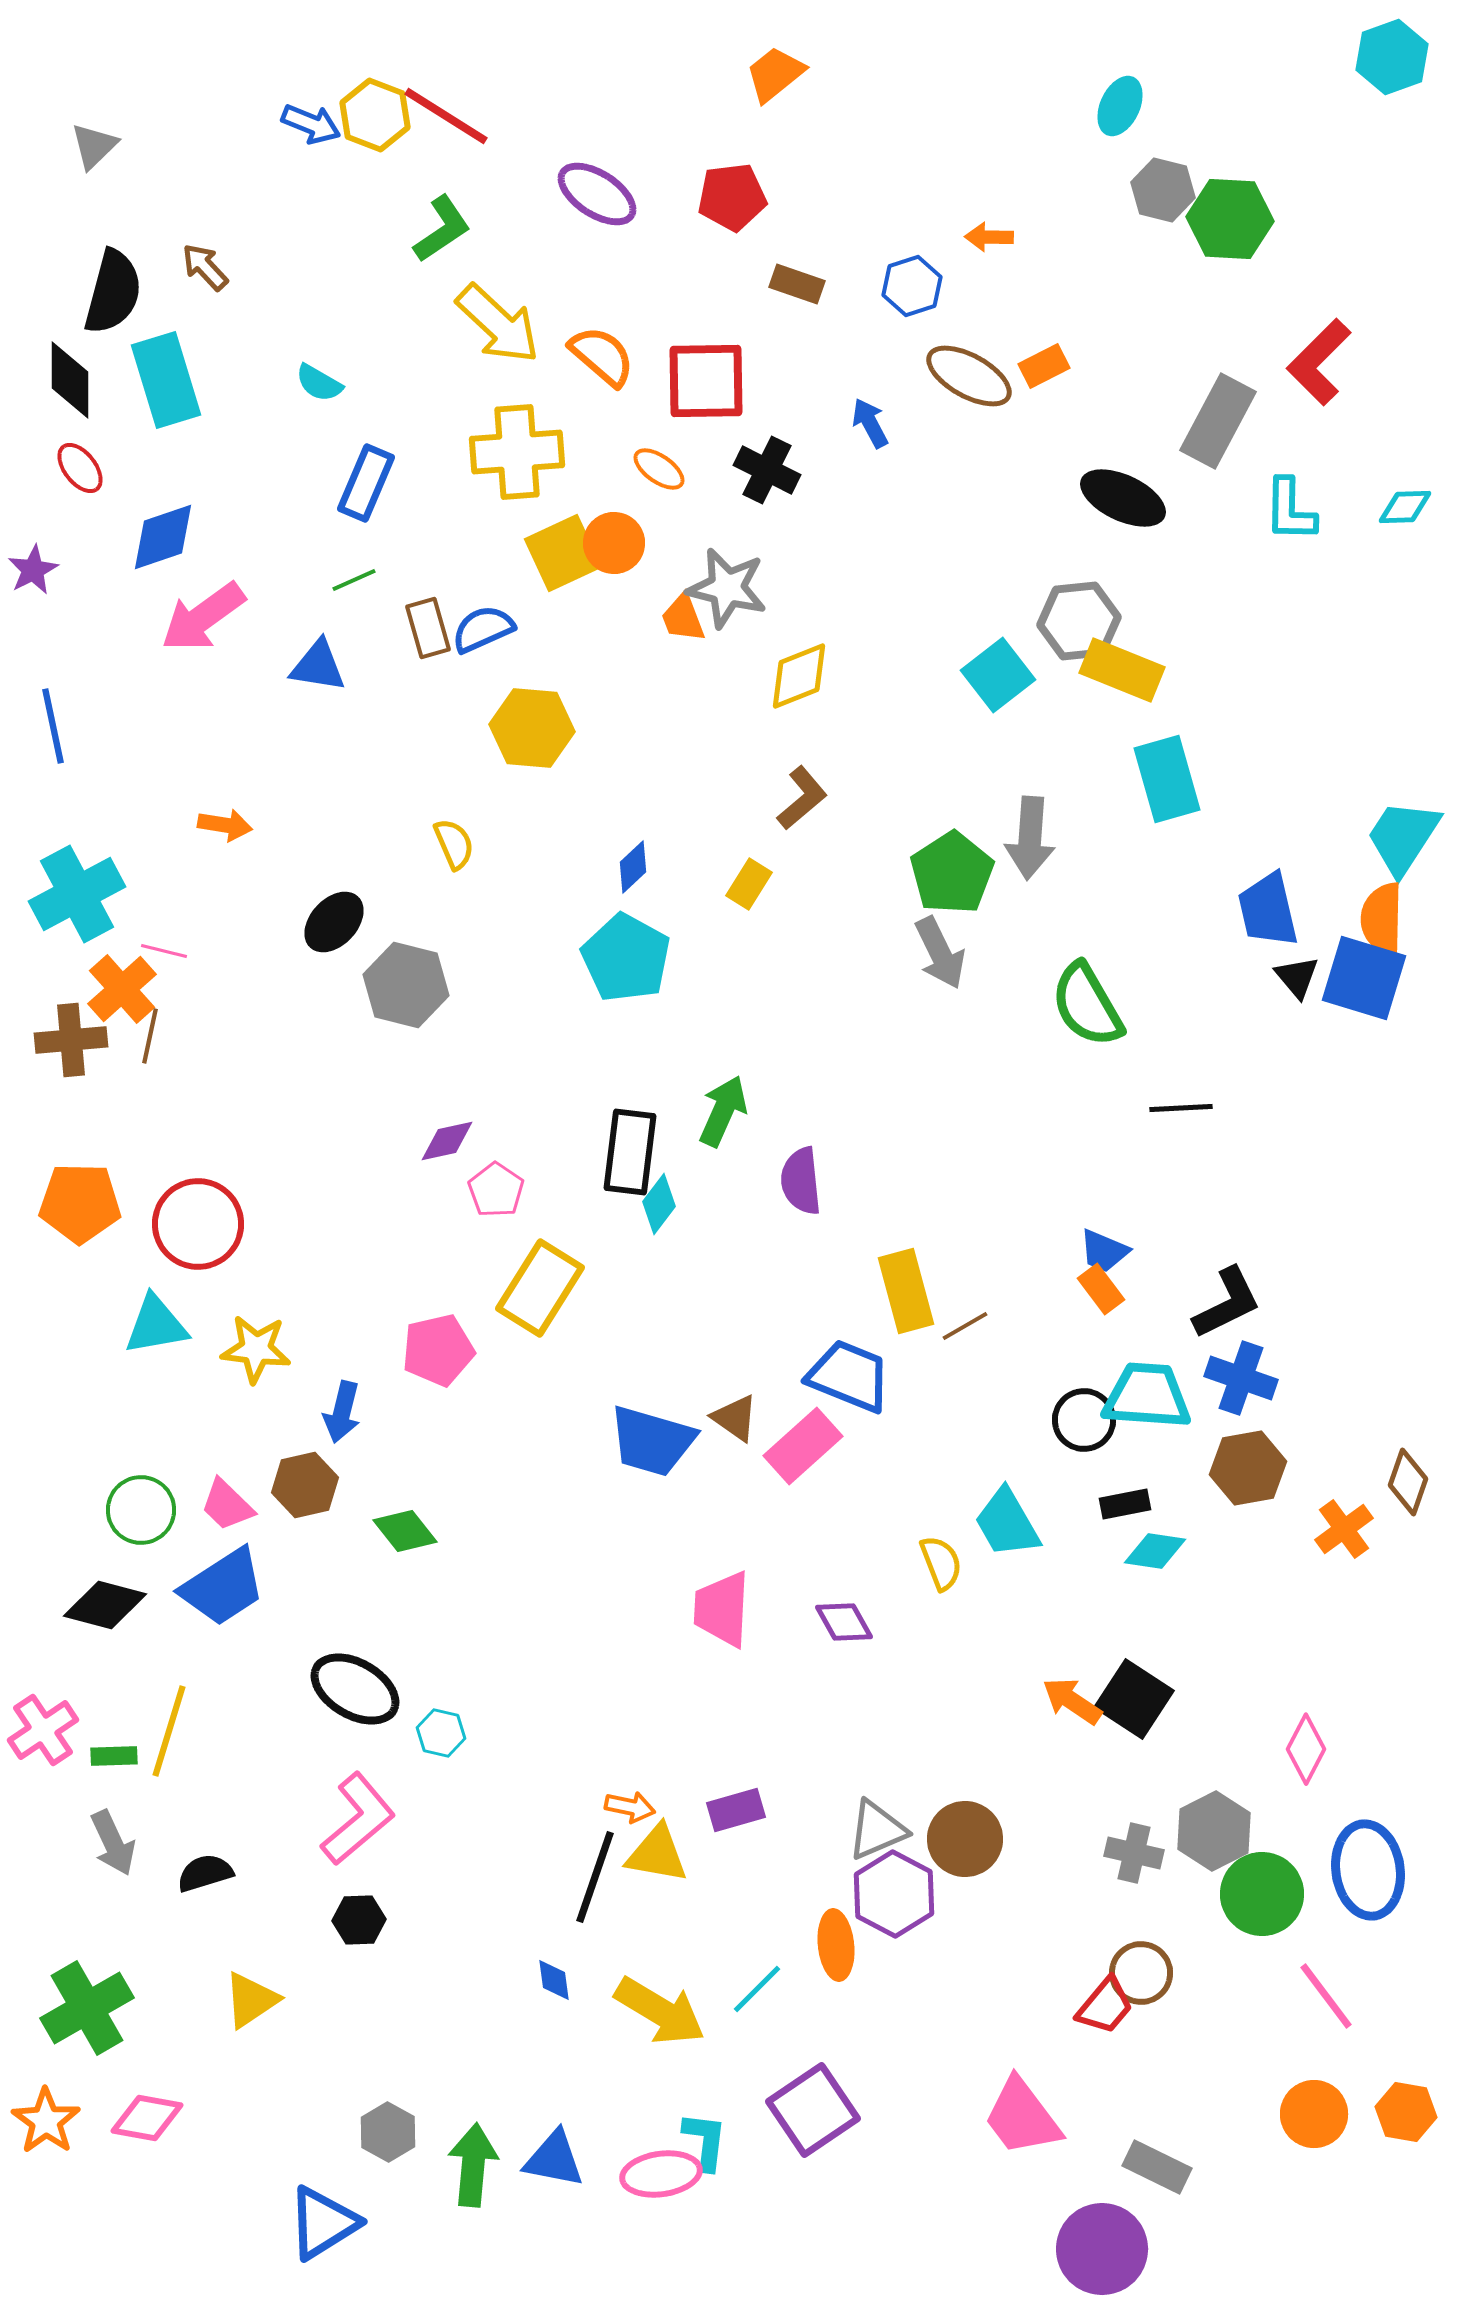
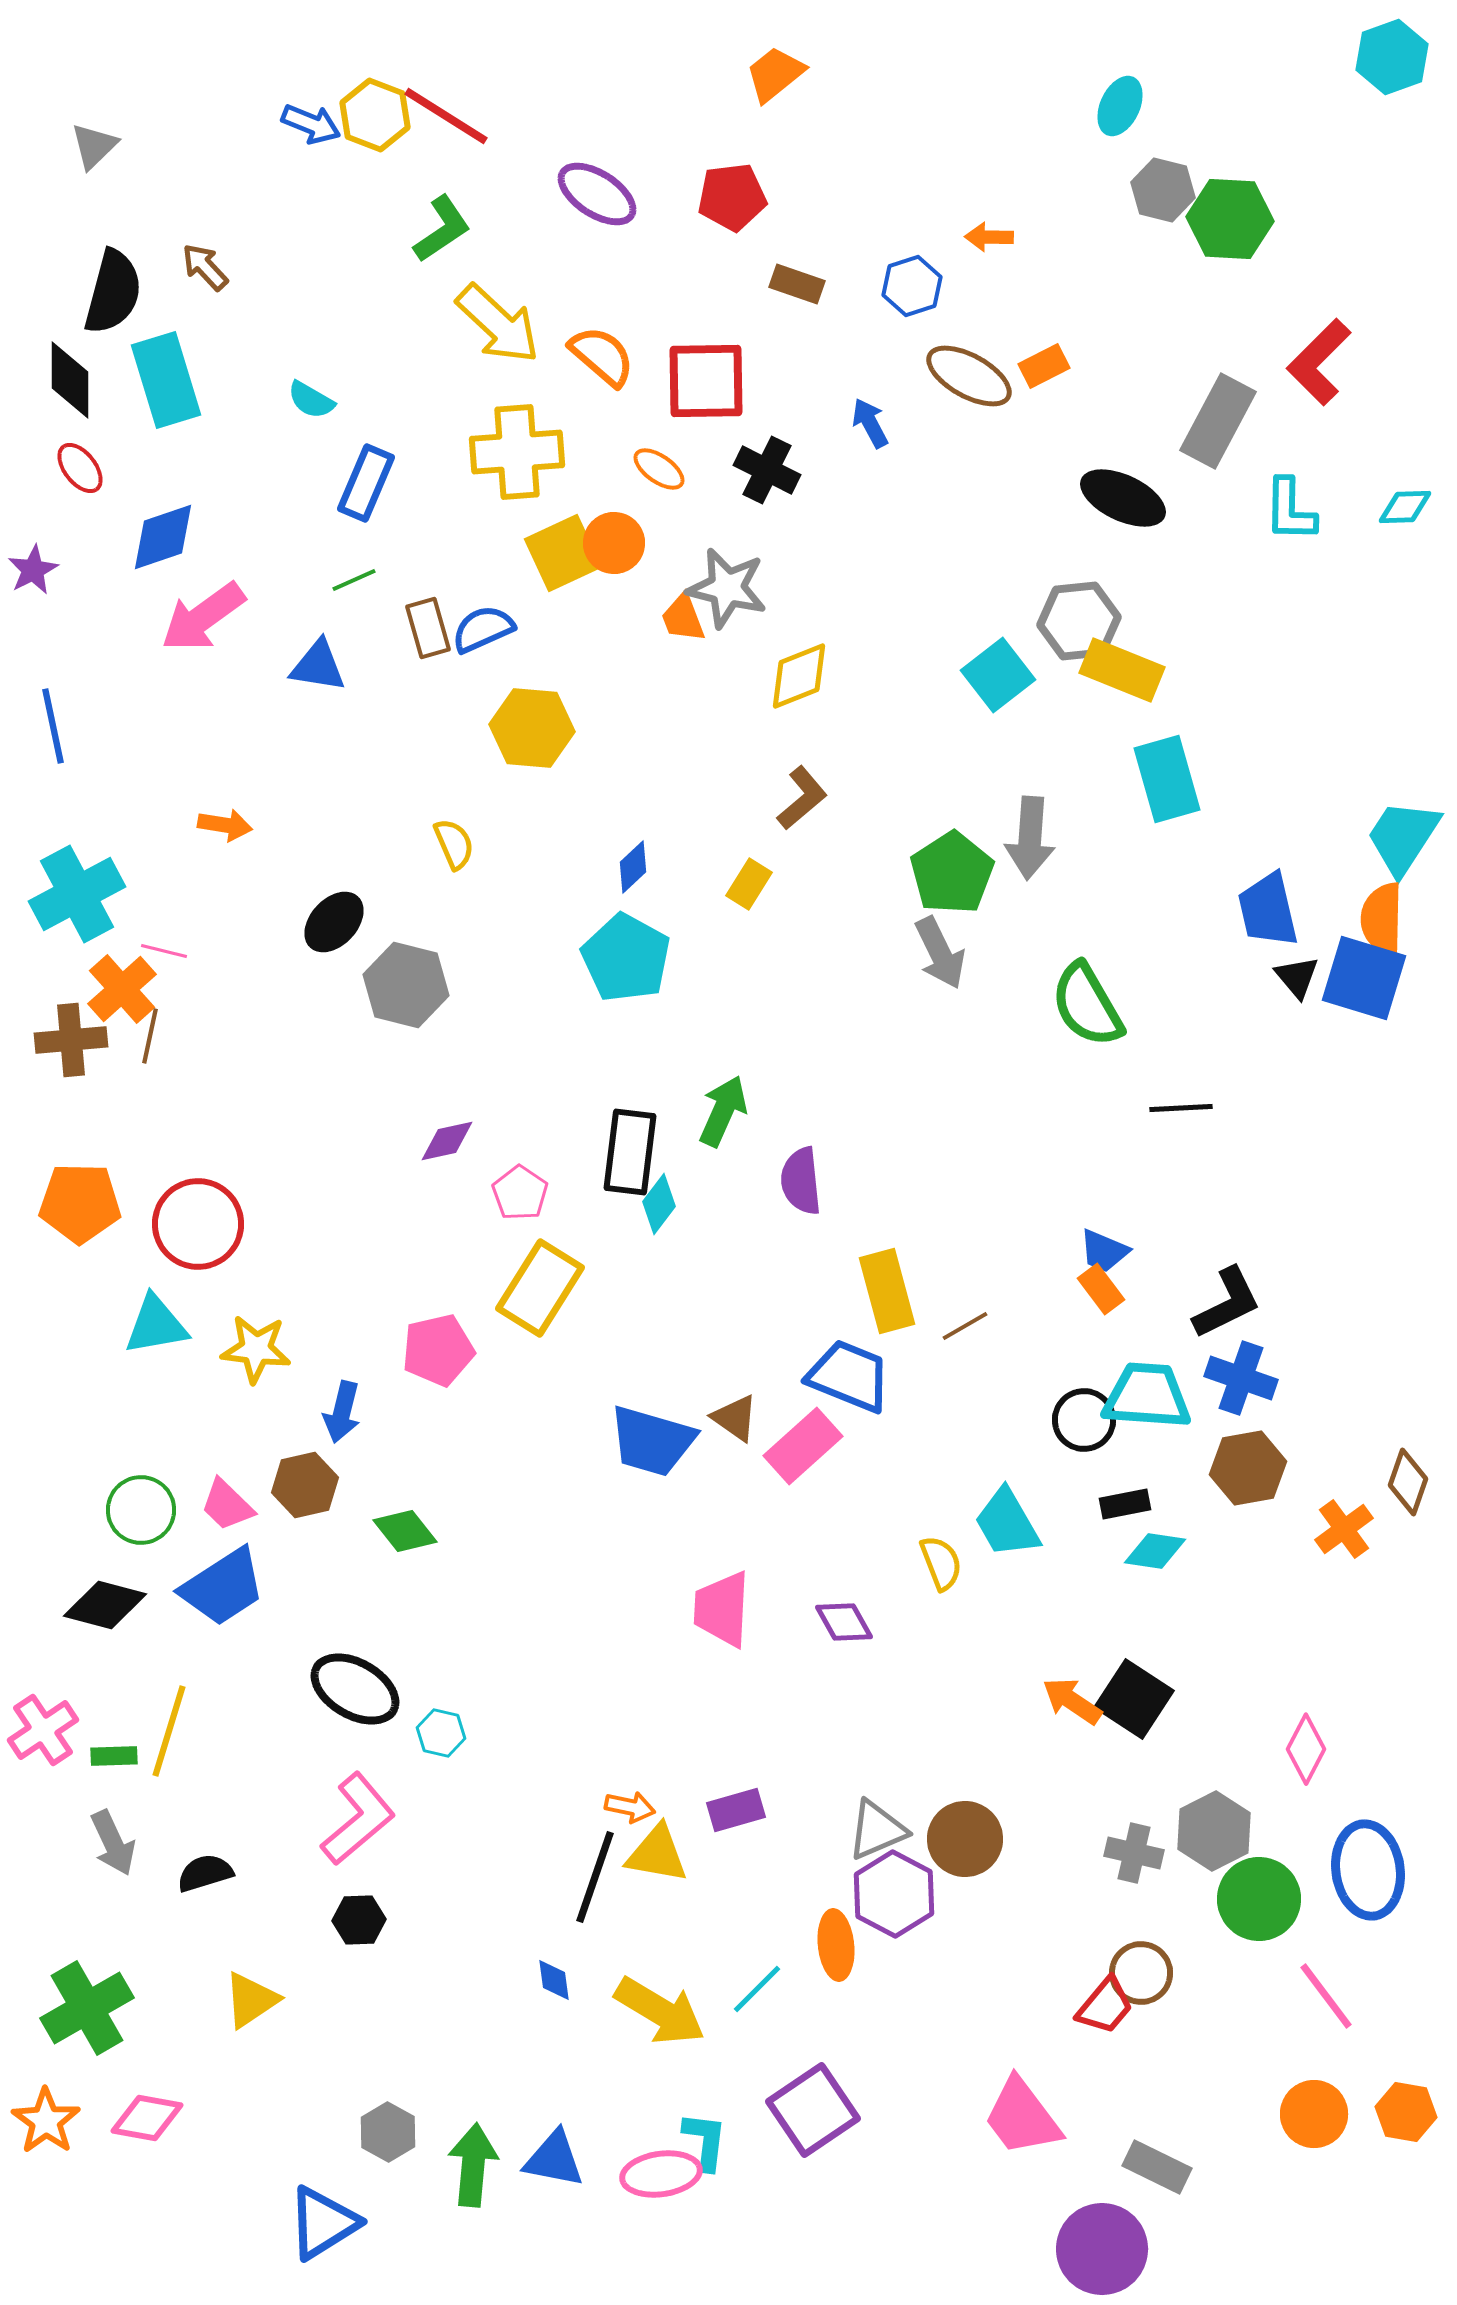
cyan semicircle at (319, 383): moved 8 px left, 17 px down
pink pentagon at (496, 1190): moved 24 px right, 3 px down
yellow rectangle at (906, 1291): moved 19 px left
green circle at (1262, 1894): moved 3 px left, 5 px down
